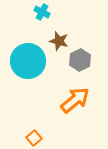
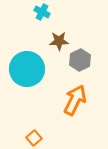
brown star: rotated 18 degrees counterclockwise
cyan circle: moved 1 px left, 8 px down
orange arrow: rotated 24 degrees counterclockwise
